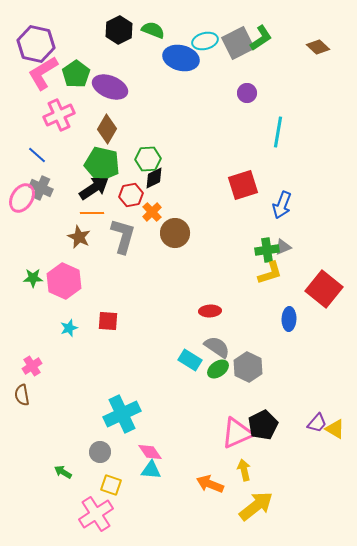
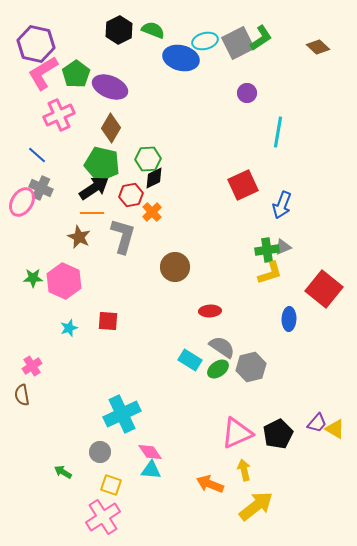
brown diamond at (107, 129): moved 4 px right, 1 px up
red square at (243, 185): rotated 8 degrees counterclockwise
pink ellipse at (22, 198): moved 4 px down
brown circle at (175, 233): moved 34 px down
gray semicircle at (217, 347): moved 5 px right
gray hexagon at (248, 367): moved 3 px right; rotated 20 degrees clockwise
black pentagon at (263, 425): moved 15 px right, 9 px down
pink cross at (96, 514): moved 7 px right, 3 px down
